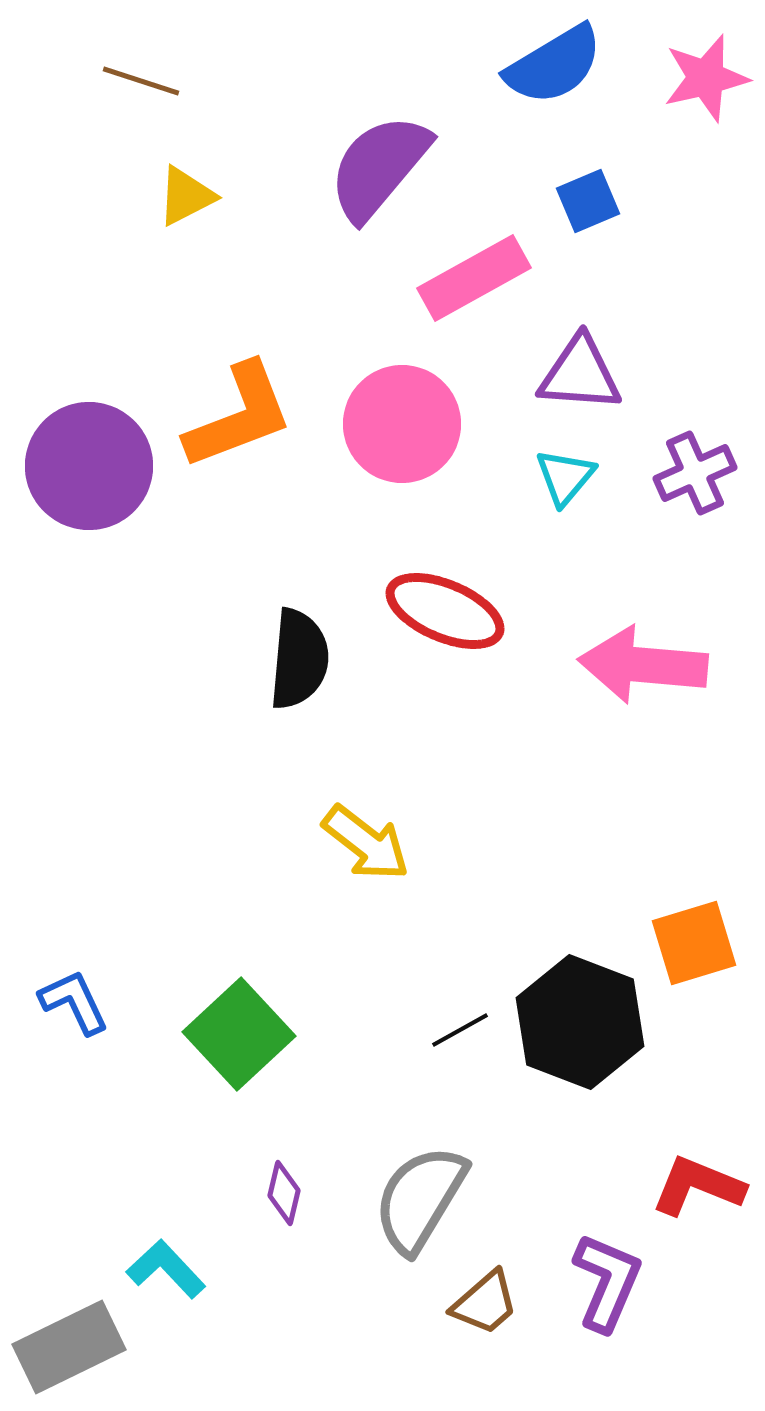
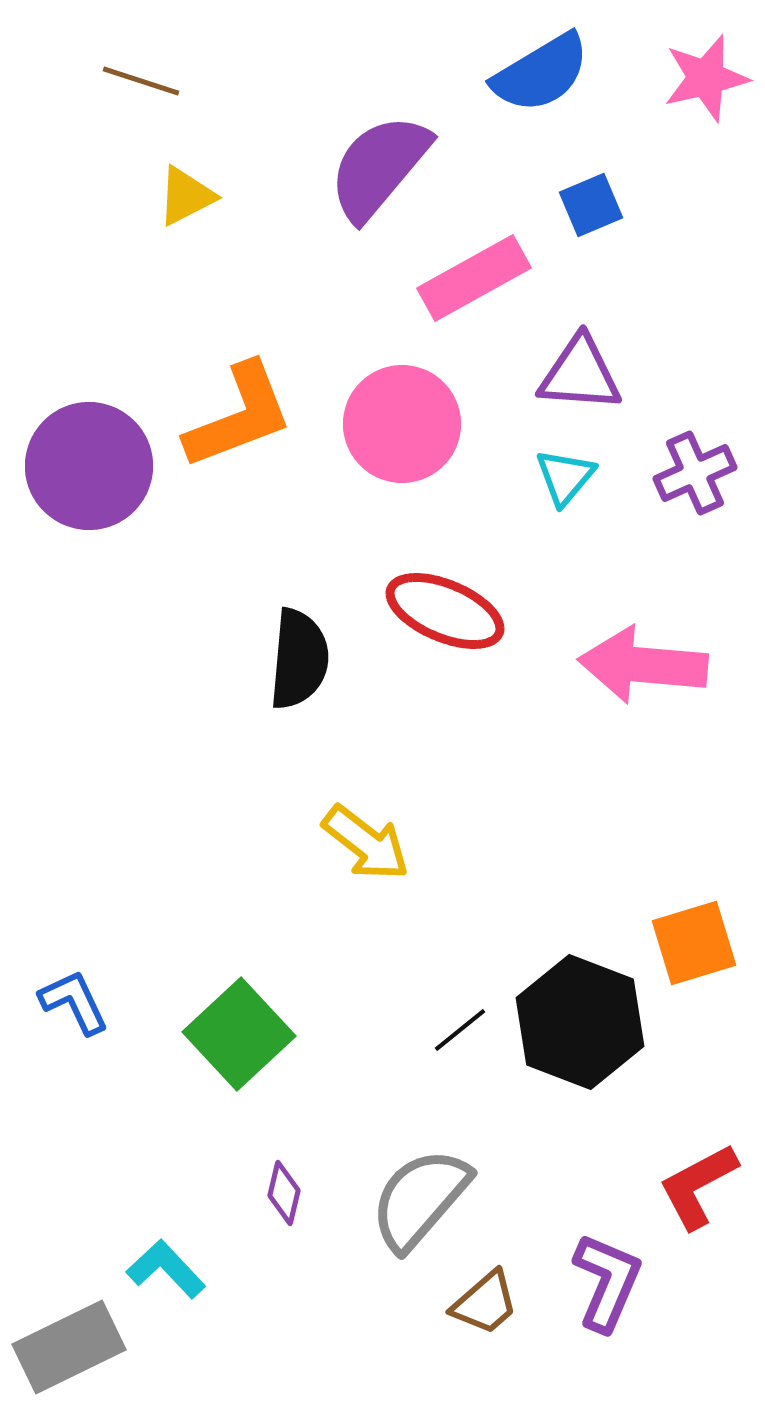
blue semicircle: moved 13 px left, 8 px down
blue square: moved 3 px right, 4 px down
black line: rotated 10 degrees counterclockwise
red L-shape: rotated 50 degrees counterclockwise
gray semicircle: rotated 10 degrees clockwise
